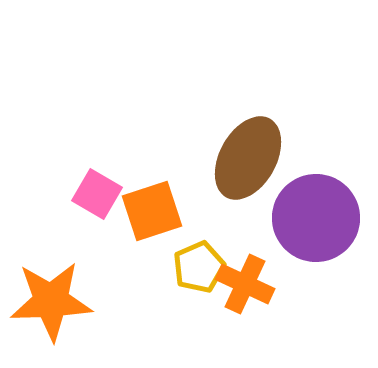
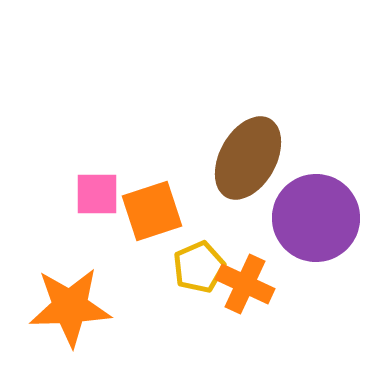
pink square: rotated 30 degrees counterclockwise
orange star: moved 19 px right, 6 px down
